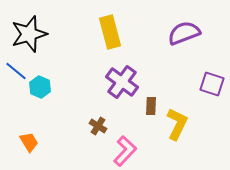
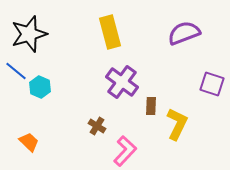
brown cross: moved 1 px left
orange trapezoid: rotated 15 degrees counterclockwise
